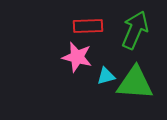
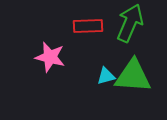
green arrow: moved 5 px left, 7 px up
pink star: moved 27 px left
green triangle: moved 2 px left, 7 px up
